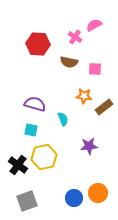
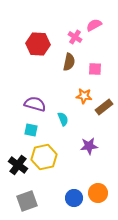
brown semicircle: rotated 90 degrees counterclockwise
